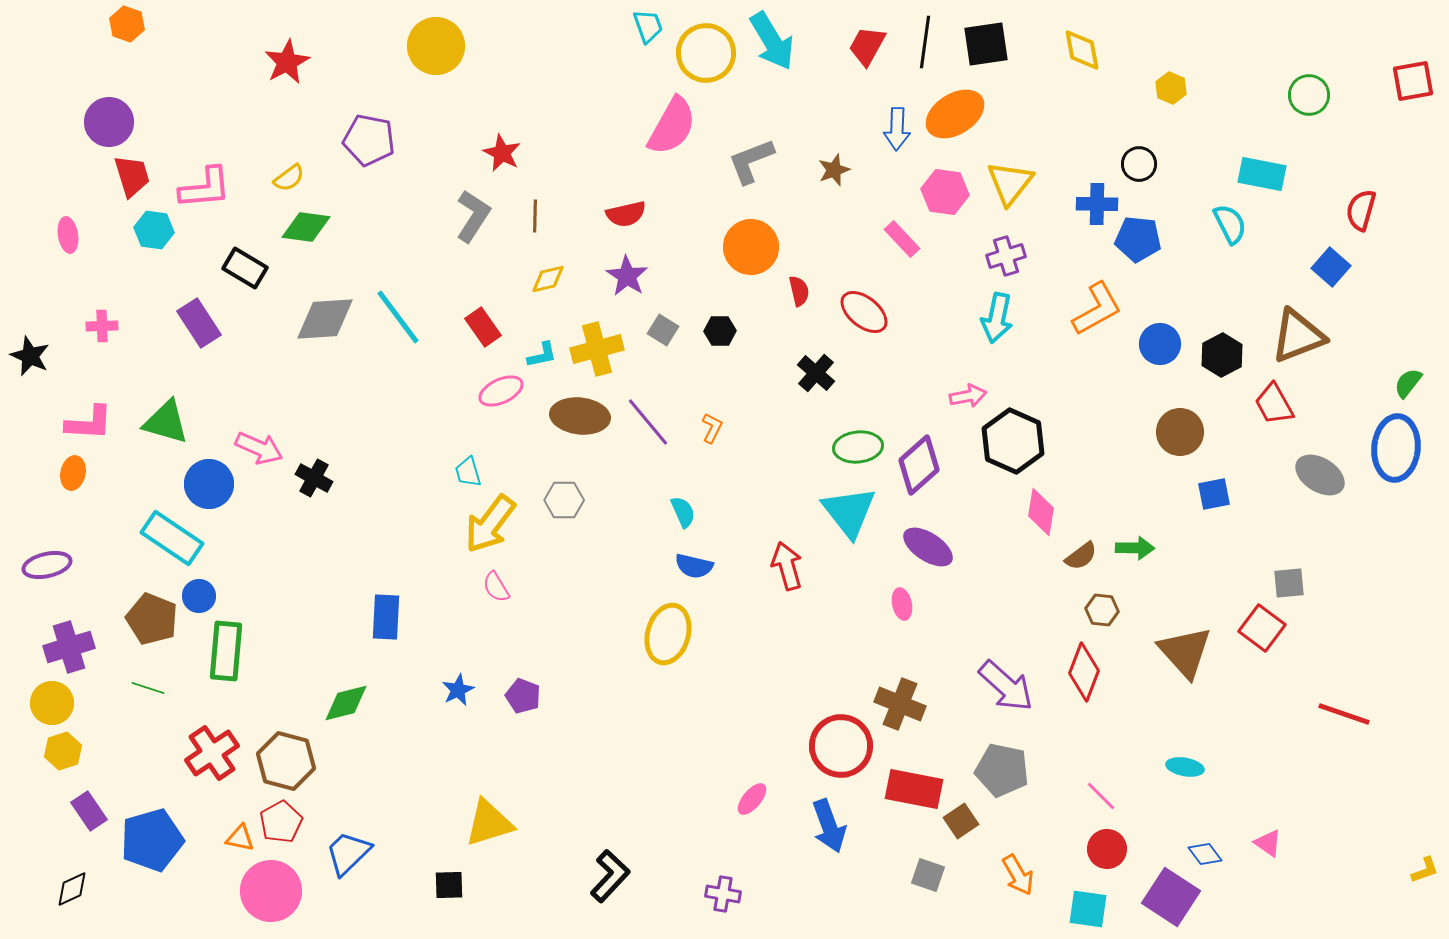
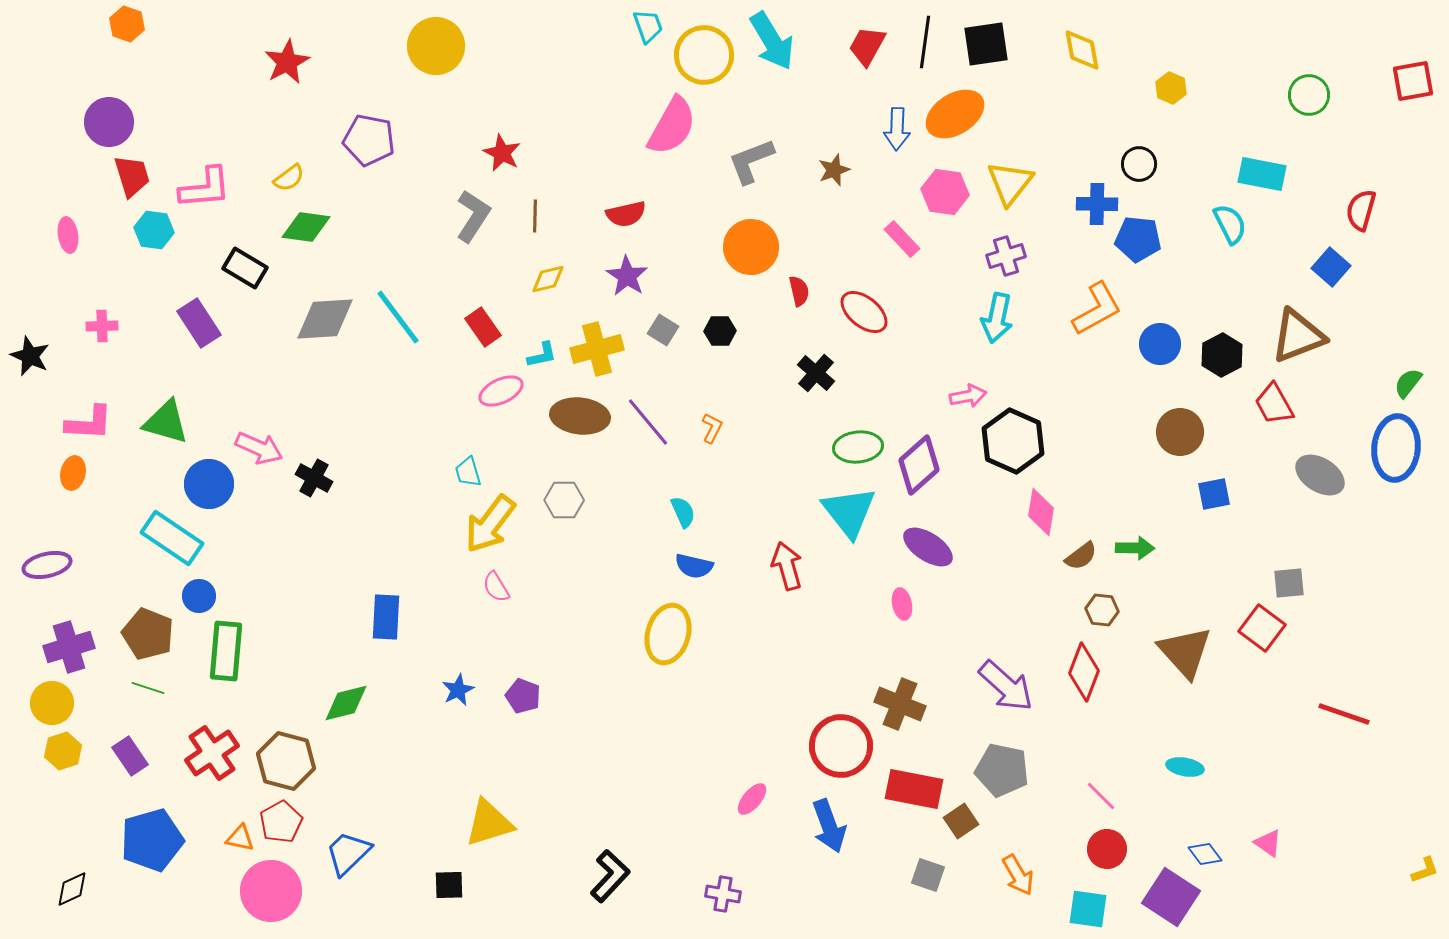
yellow circle at (706, 53): moved 2 px left, 2 px down
brown pentagon at (152, 619): moved 4 px left, 15 px down
purple rectangle at (89, 811): moved 41 px right, 55 px up
